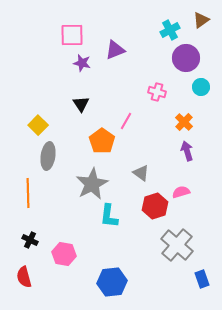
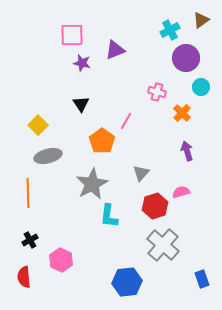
orange cross: moved 2 px left, 9 px up
gray ellipse: rotated 68 degrees clockwise
gray triangle: rotated 36 degrees clockwise
black cross: rotated 35 degrees clockwise
gray cross: moved 14 px left
pink hexagon: moved 3 px left, 6 px down; rotated 15 degrees clockwise
red semicircle: rotated 10 degrees clockwise
blue hexagon: moved 15 px right
